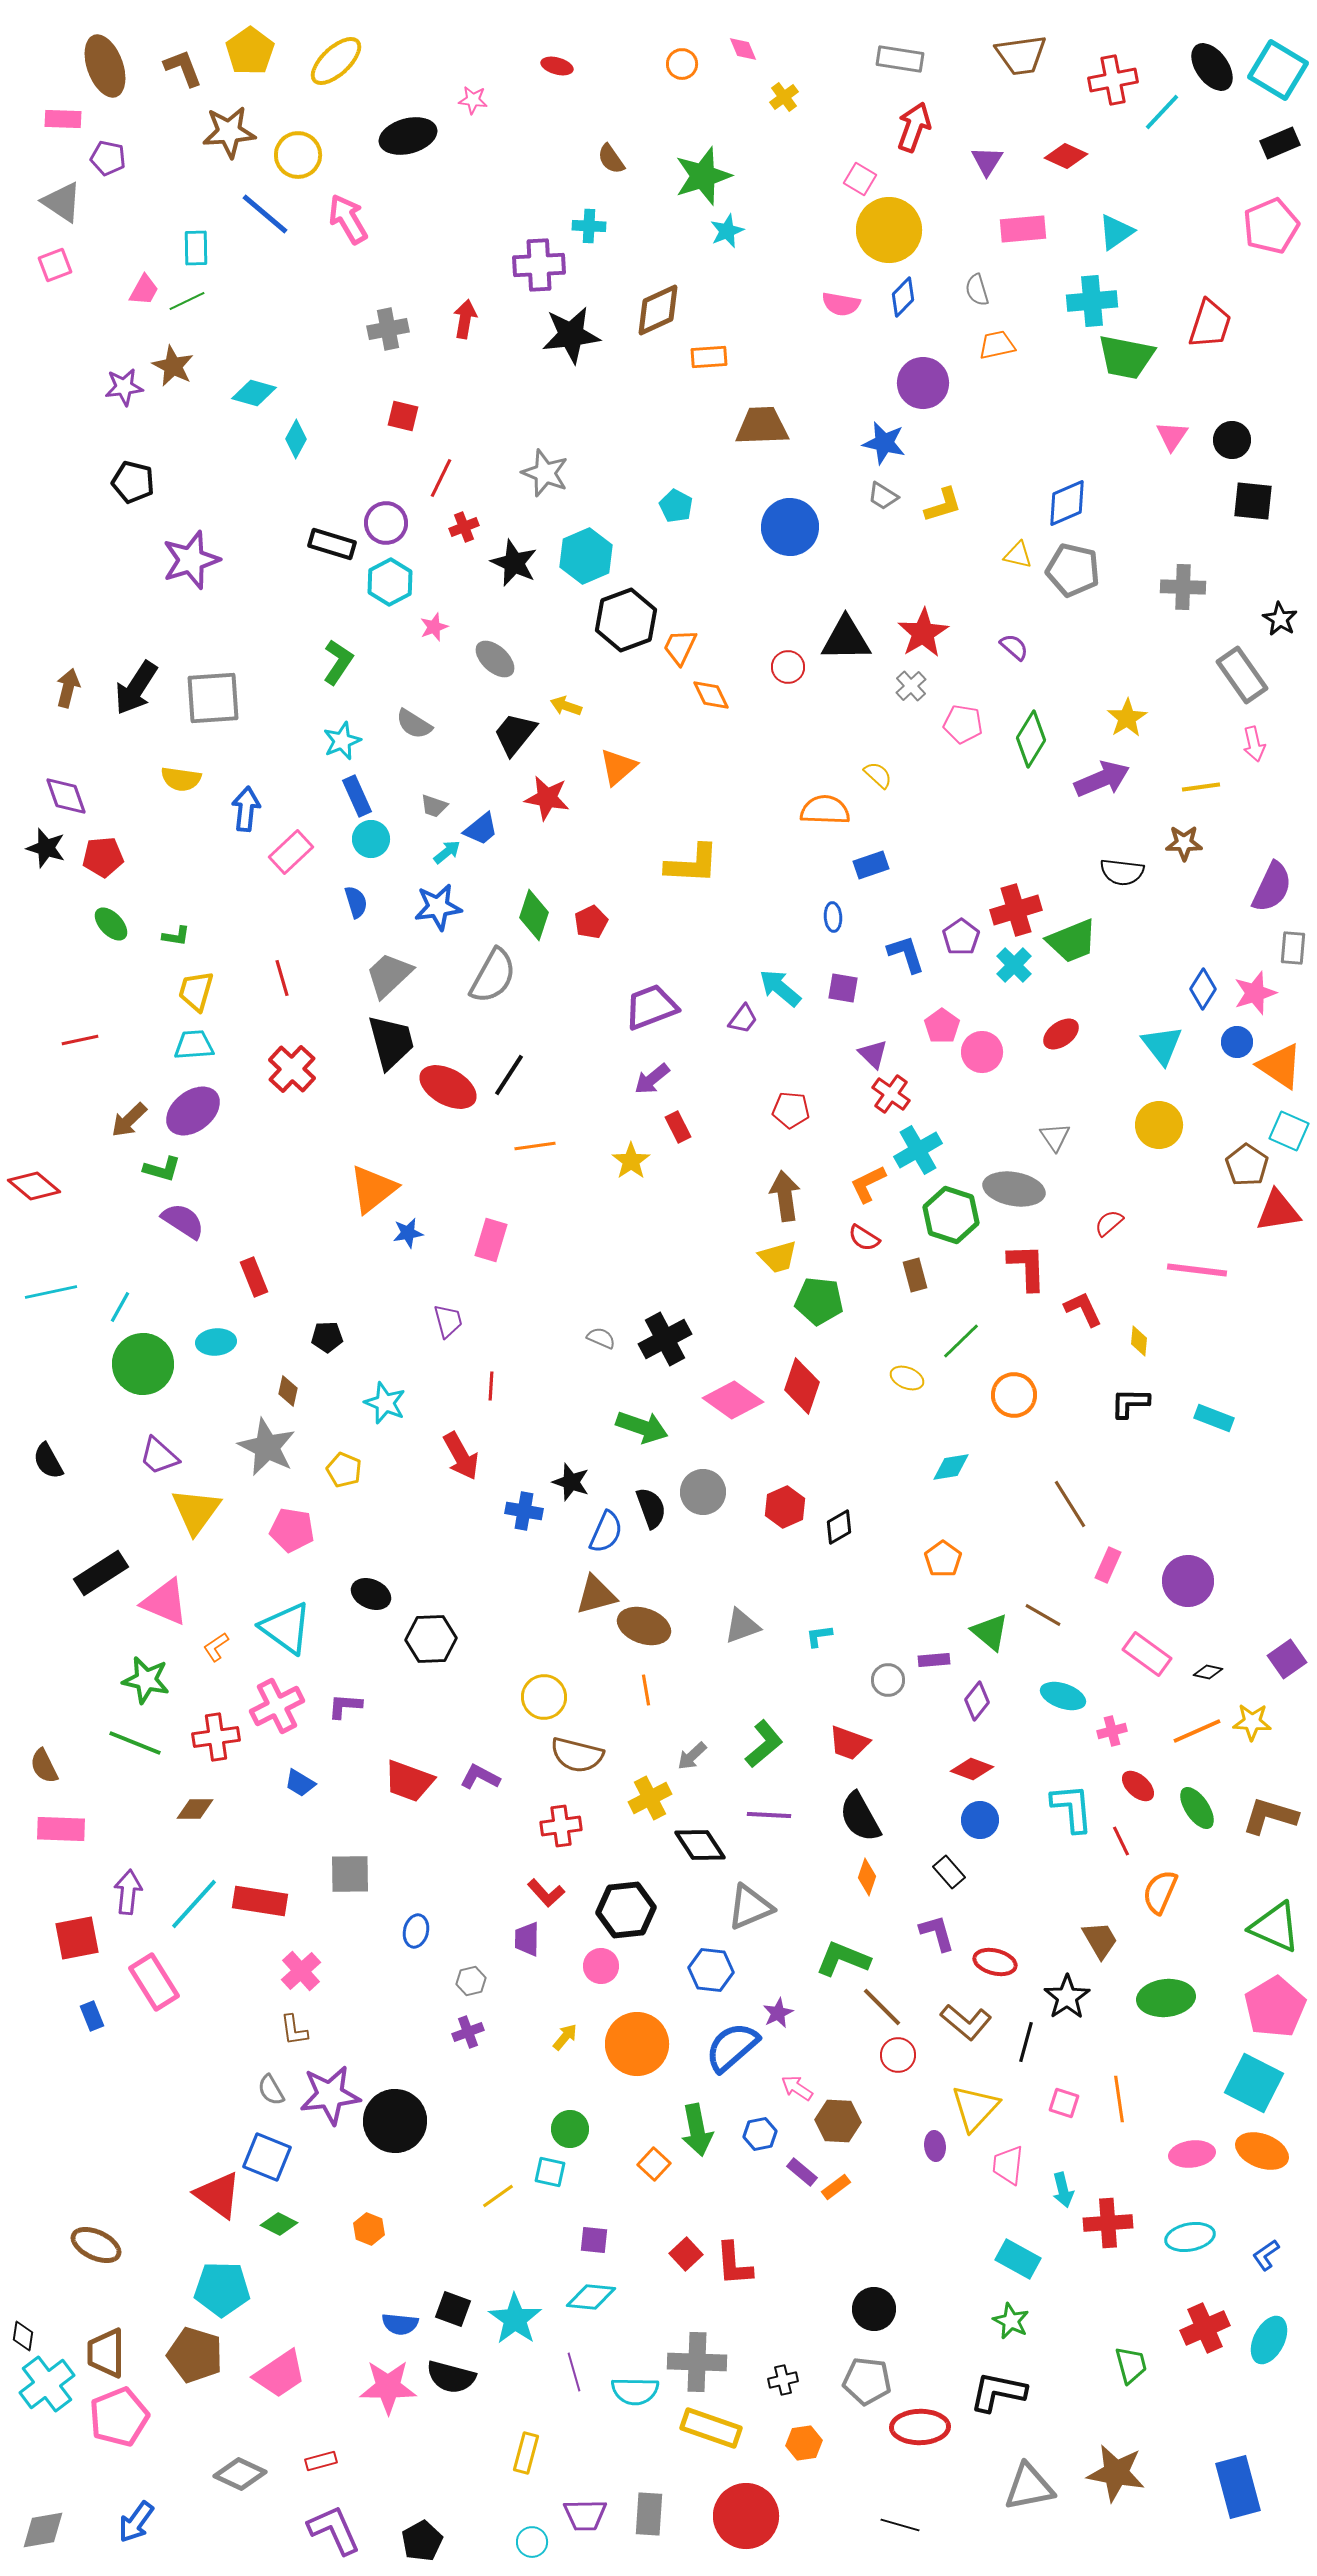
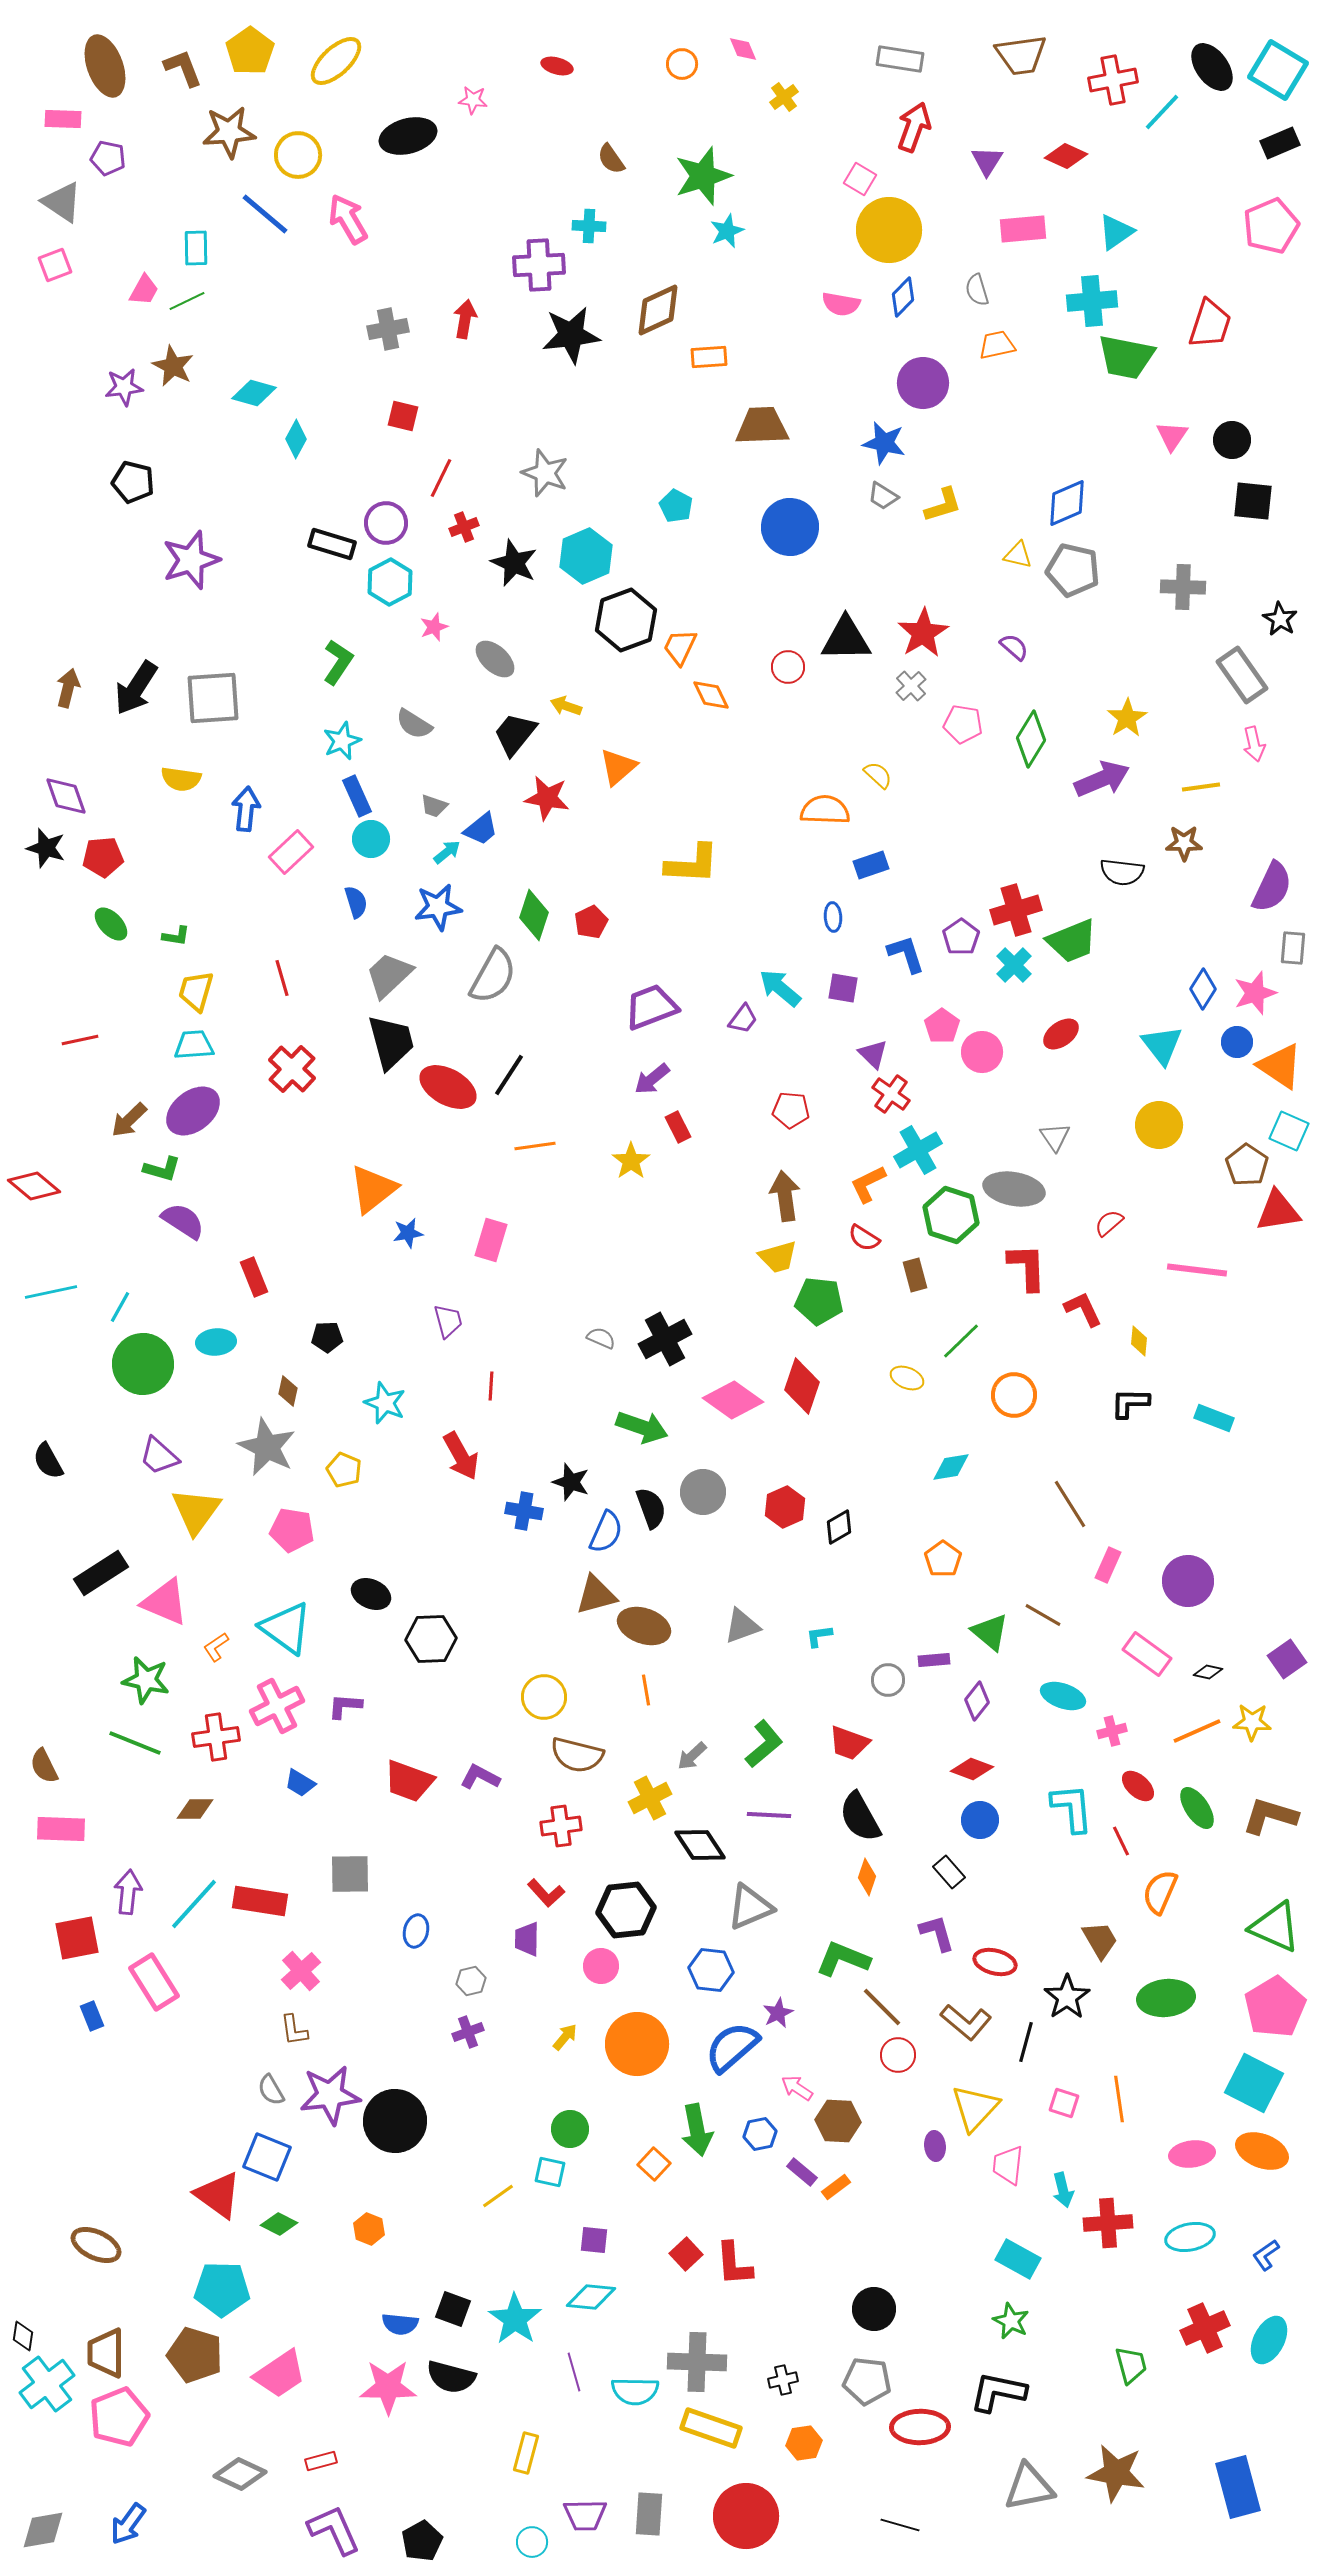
blue arrow at (136, 2522): moved 8 px left, 2 px down
